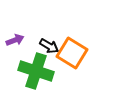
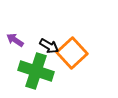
purple arrow: rotated 126 degrees counterclockwise
orange square: rotated 16 degrees clockwise
